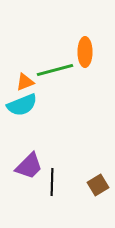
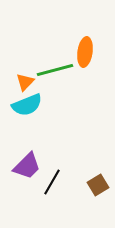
orange ellipse: rotated 8 degrees clockwise
orange triangle: rotated 24 degrees counterclockwise
cyan semicircle: moved 5 px right
purple trapezoid: moved 2 px left
black line: rotated 28 degrees clockwise
